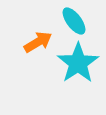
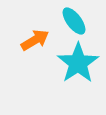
orange arrow: moved 3 px left, 2 px up
